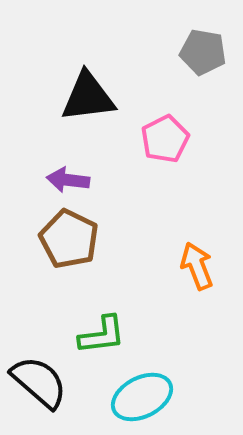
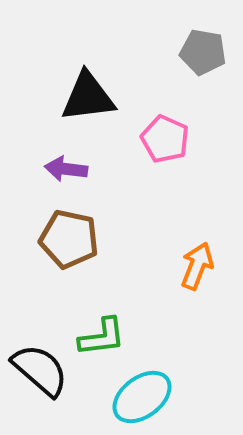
pink pentagon: rotated 21 degrees counterclockwise
purple arrow: moved 2 px left, 11 px up
brown pentagon: rotated 14 degrees counterclockwise
orange arrow: rotated 42 degrees clockwise
green L-shape: moved 2 px down
black semicircle: moved 1 px right, 12 px up
cyan ellipse: rotated 10 degrees counterclockwise
